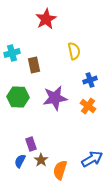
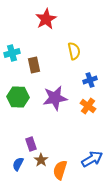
blue semicircle: moved 2 px left, 3 px down
